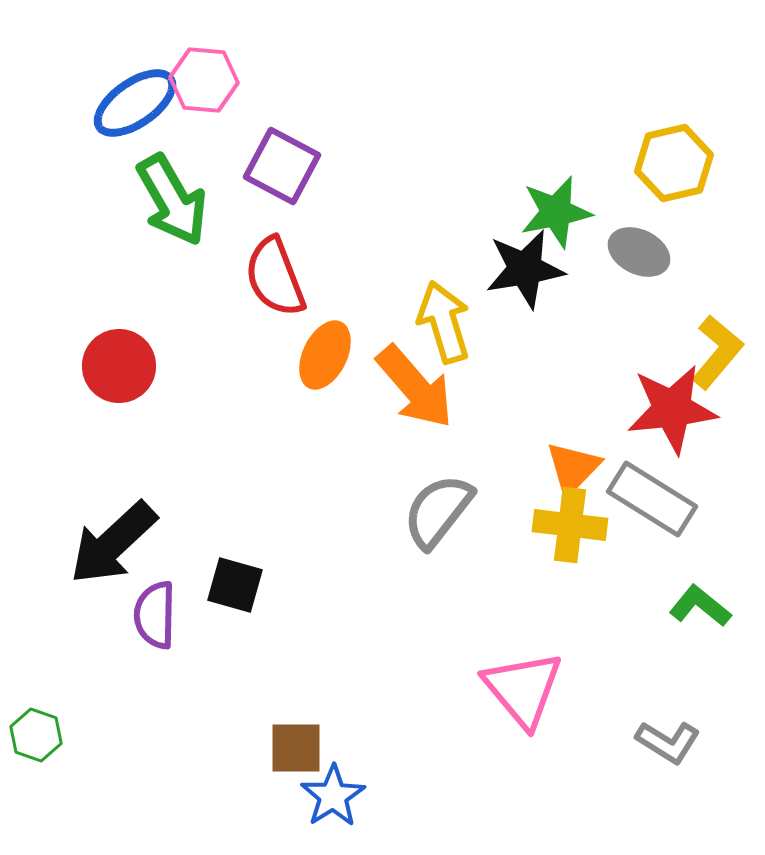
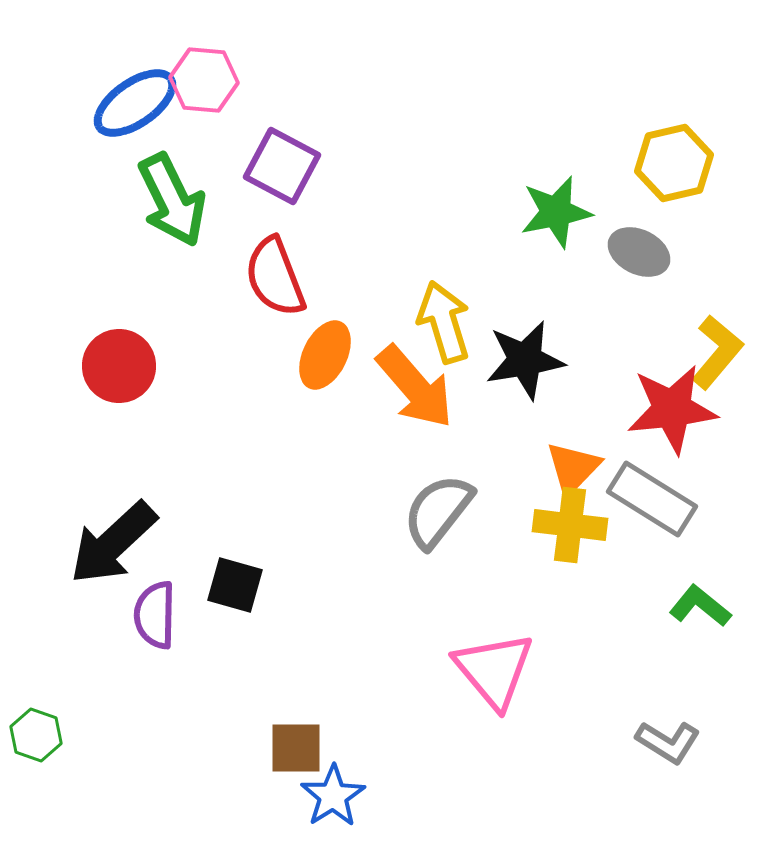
green arrow: rotated 4 degrees clockwise
black star: moved 91 px down
pink triangle: moved 29 px left, 19 px up
